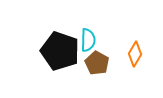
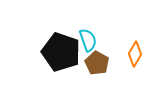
cyan semicircle: rotated 20 degrees counterclockwise
black pentagon: moved 1 px right, 1 px down
